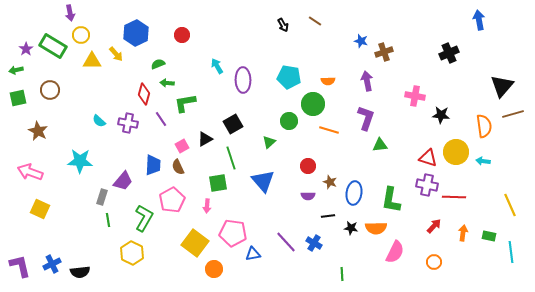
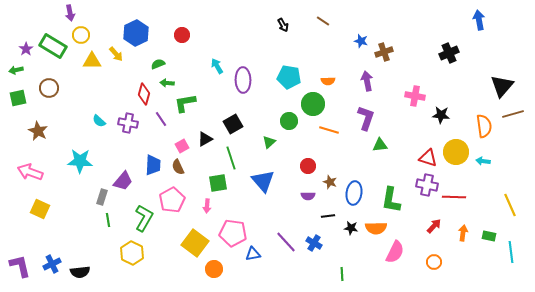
brown line at (315, 21): moved 8 px right
brown circle at (50, 90): moved 1 px left, 2 px up
